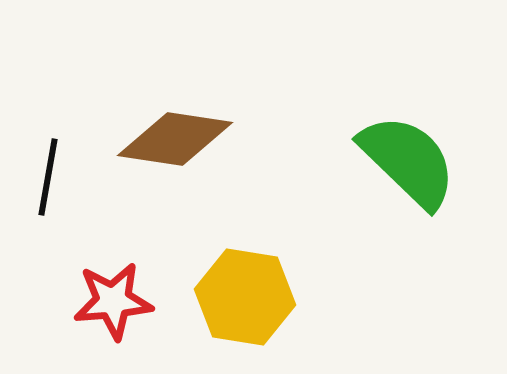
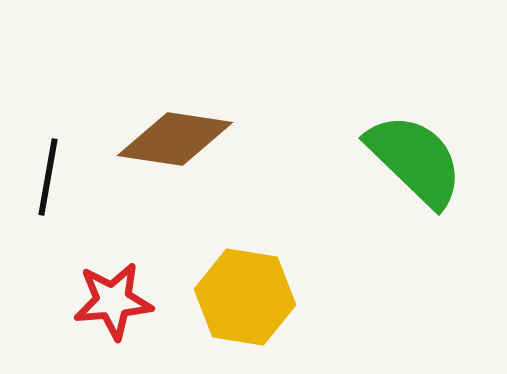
green semicircle: moved 7 px right, 1 px up
